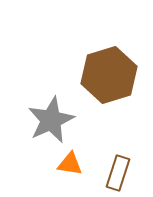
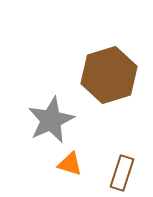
orange triangle: rotated 8 degrees clockwise
brown rectangle: moved 4 px right
